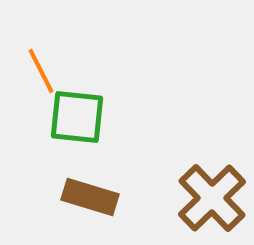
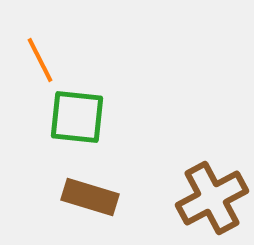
orange line: moved 1 px left, 11 px up
brown cross: rotated 16 degrees clockwise
